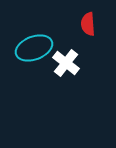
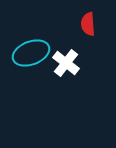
cyan ellipse: moved 3 px left, 5 px down
